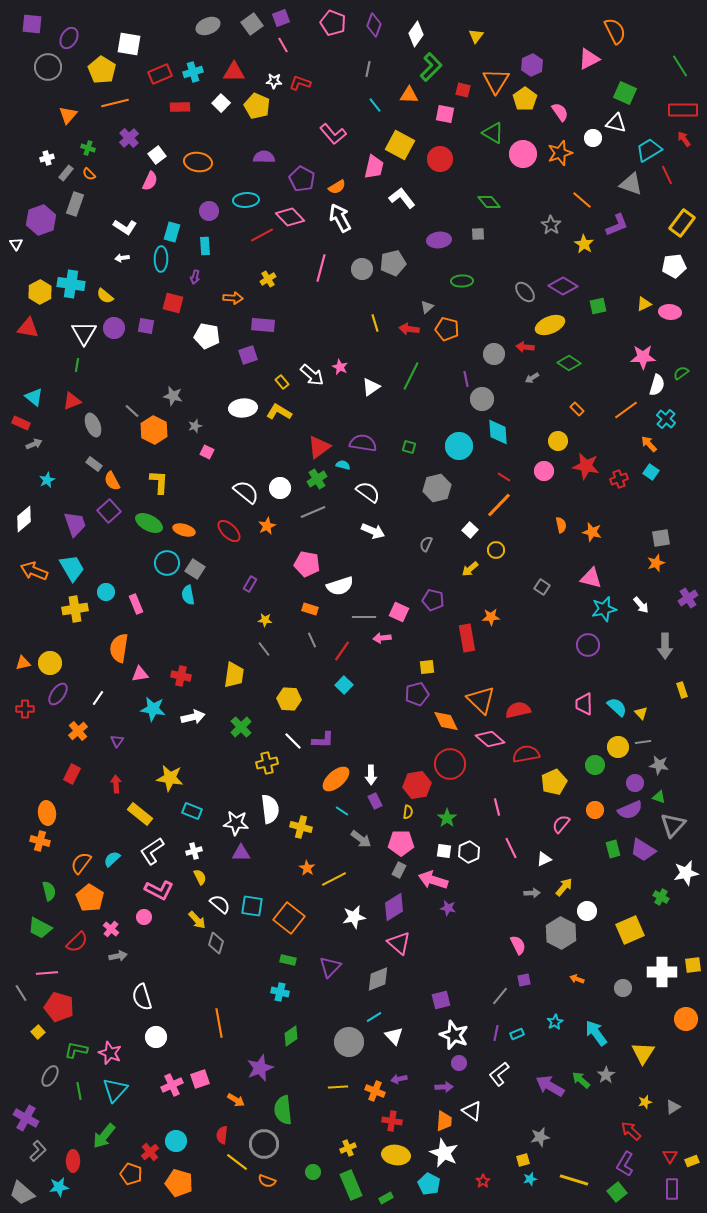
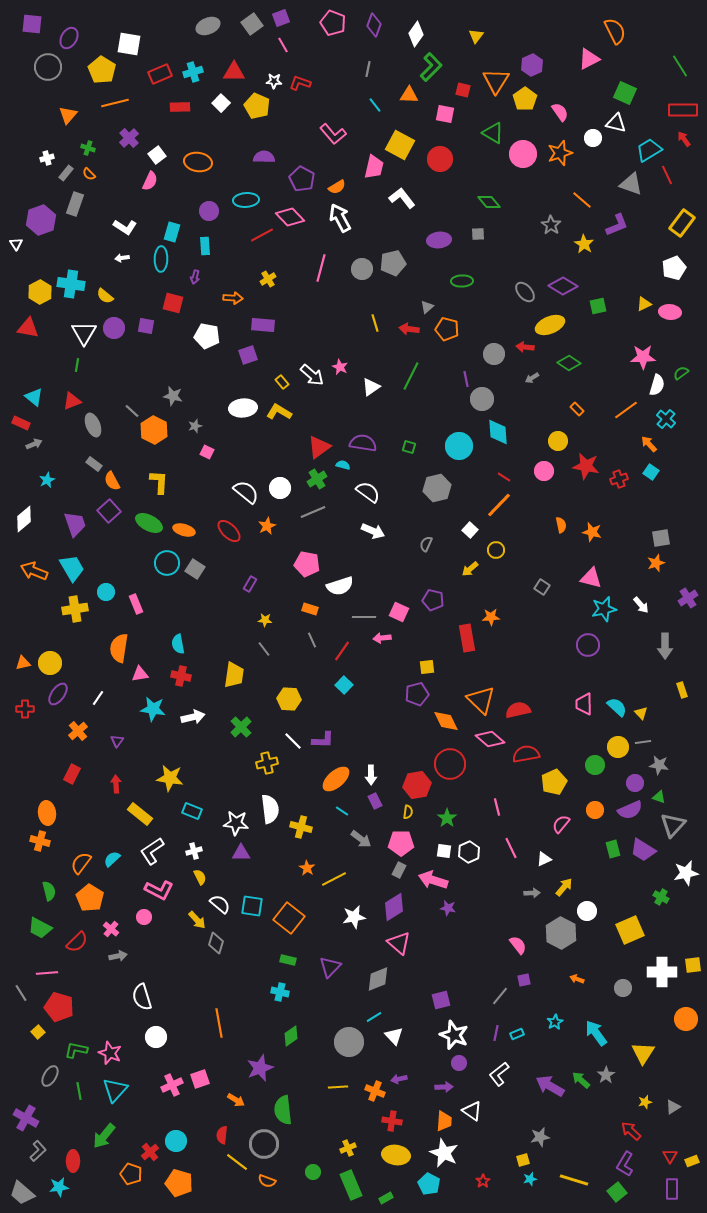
white pentagon at (674, 266): moved 2 px down; rotated 15 degrees counterclockwise
cyan semicircle at (188, 595): moved 10 px left, 49 px down
pink semicircle at (518, 945): rotated 12 degrees counterclockwise
